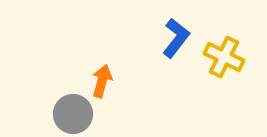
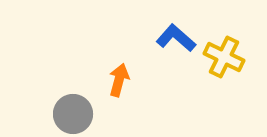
blue L-shape: rotated 87 degrees counterclockwise
orange arrow: moved 17 px right, 1 px up
